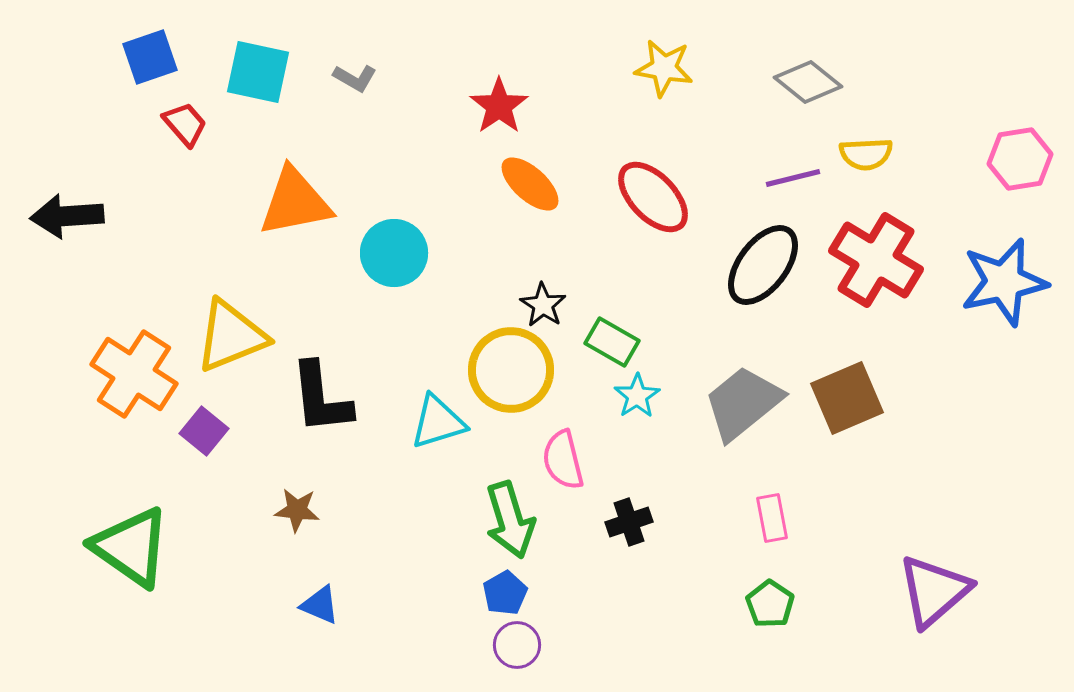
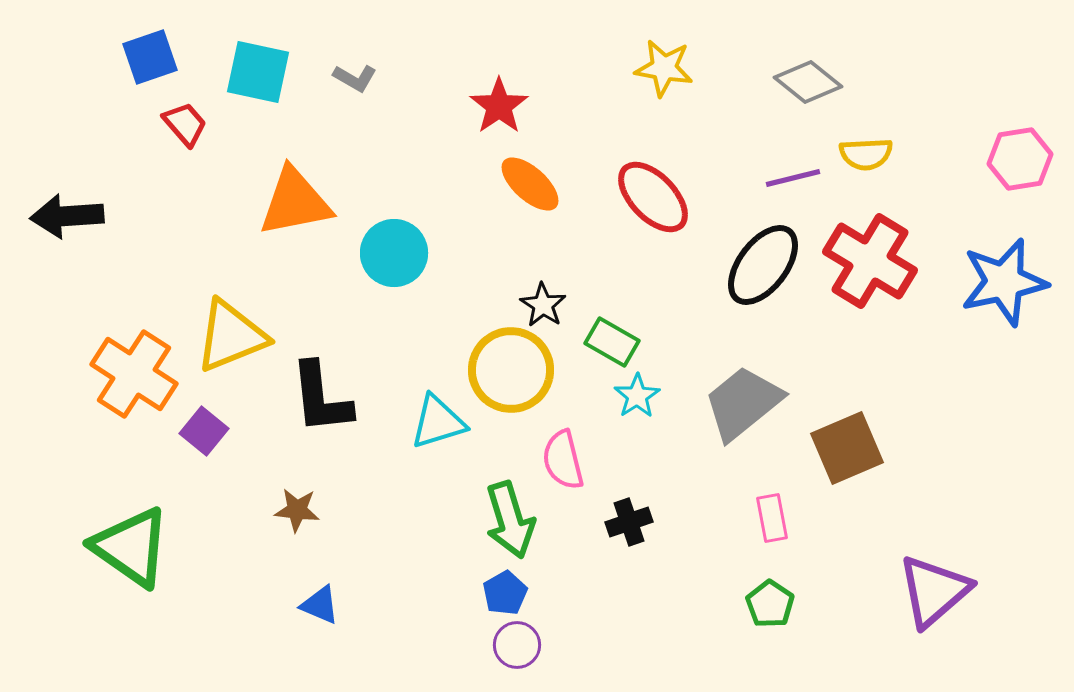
red cross: moved 6 px left, 1 px down
brown square: moved 50 px down
